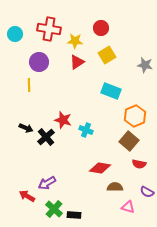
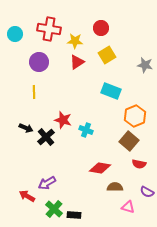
yellow line: moved 5 px right, 7 px down
